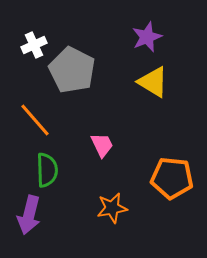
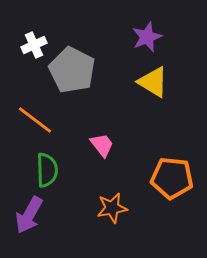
orange line: rotated 12 degrees counterclockwise
pink trapezoid: rotated 12 degrees counterclockwise
purple arrow: rotated 15 degrees clockwise
